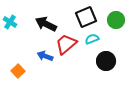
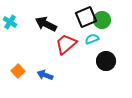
green circle: moved 14 px left
blue arrow: moved 19 px down
